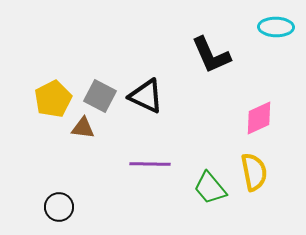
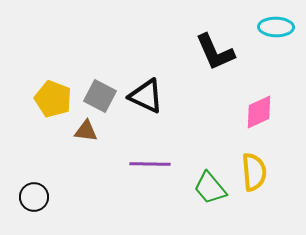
black L-shape: moved 4 px right, 3 px up
yellow pentagon: rotated 24 degrees counterclockwise
pink diamond: moved 6 px up
brown triangle: moved 3 px right, 3 px down
yellow semicircle: rotated 6 degrees clockwise
black circle: moved 25 px left, 10 px up
